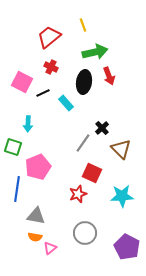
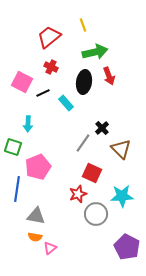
gray circle: moved 11 px right, 19 px up
